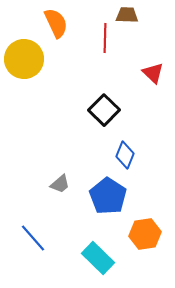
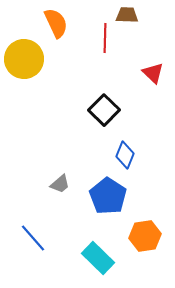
orange hexagon: moved 2 px down
